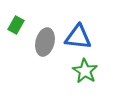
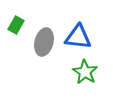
gray ellipse: moved 1 px left
green star: moved 1 px down
